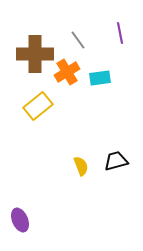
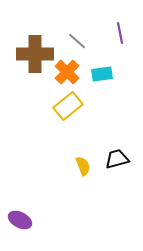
gray line: moved 1 px left, 1 px down; rotated 12 degrees counterclockwise
orange cross: rotated 15 degrees counterclockwise
cyan rectangle: moved 2 px right, 4 px up
yellow rectangle: moved 30 px right
black trapezoid: moved 1 px right, 2 px up
yellow semicircle: moved 2 px right
purple ellipse: rotated 40 degrees counterclockwise
